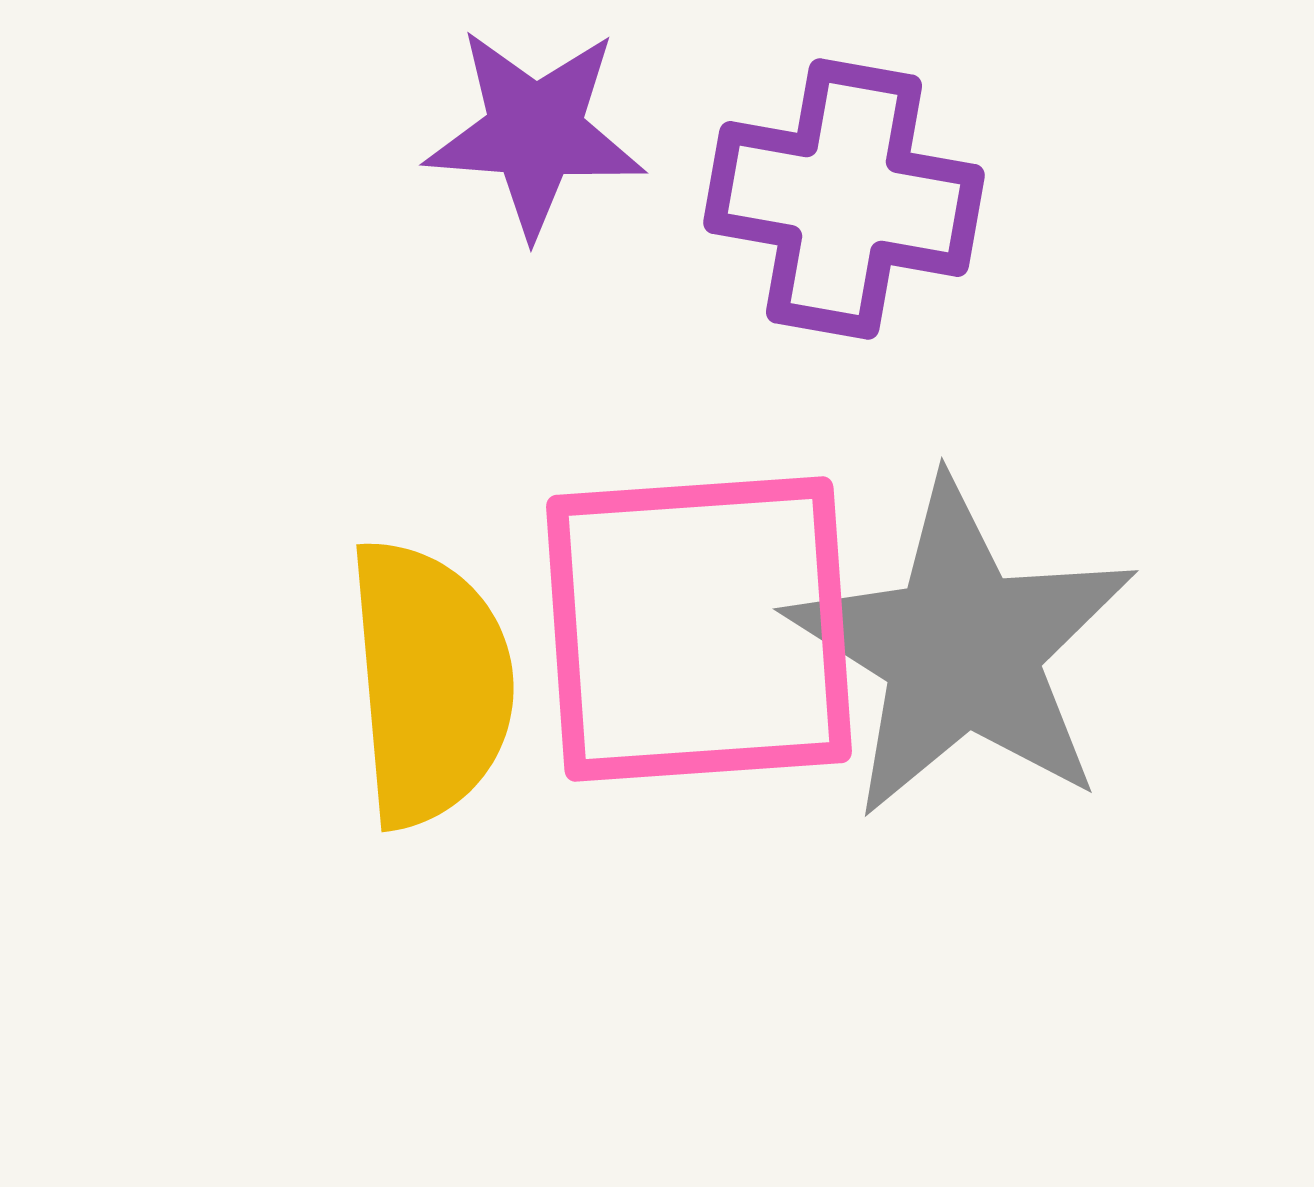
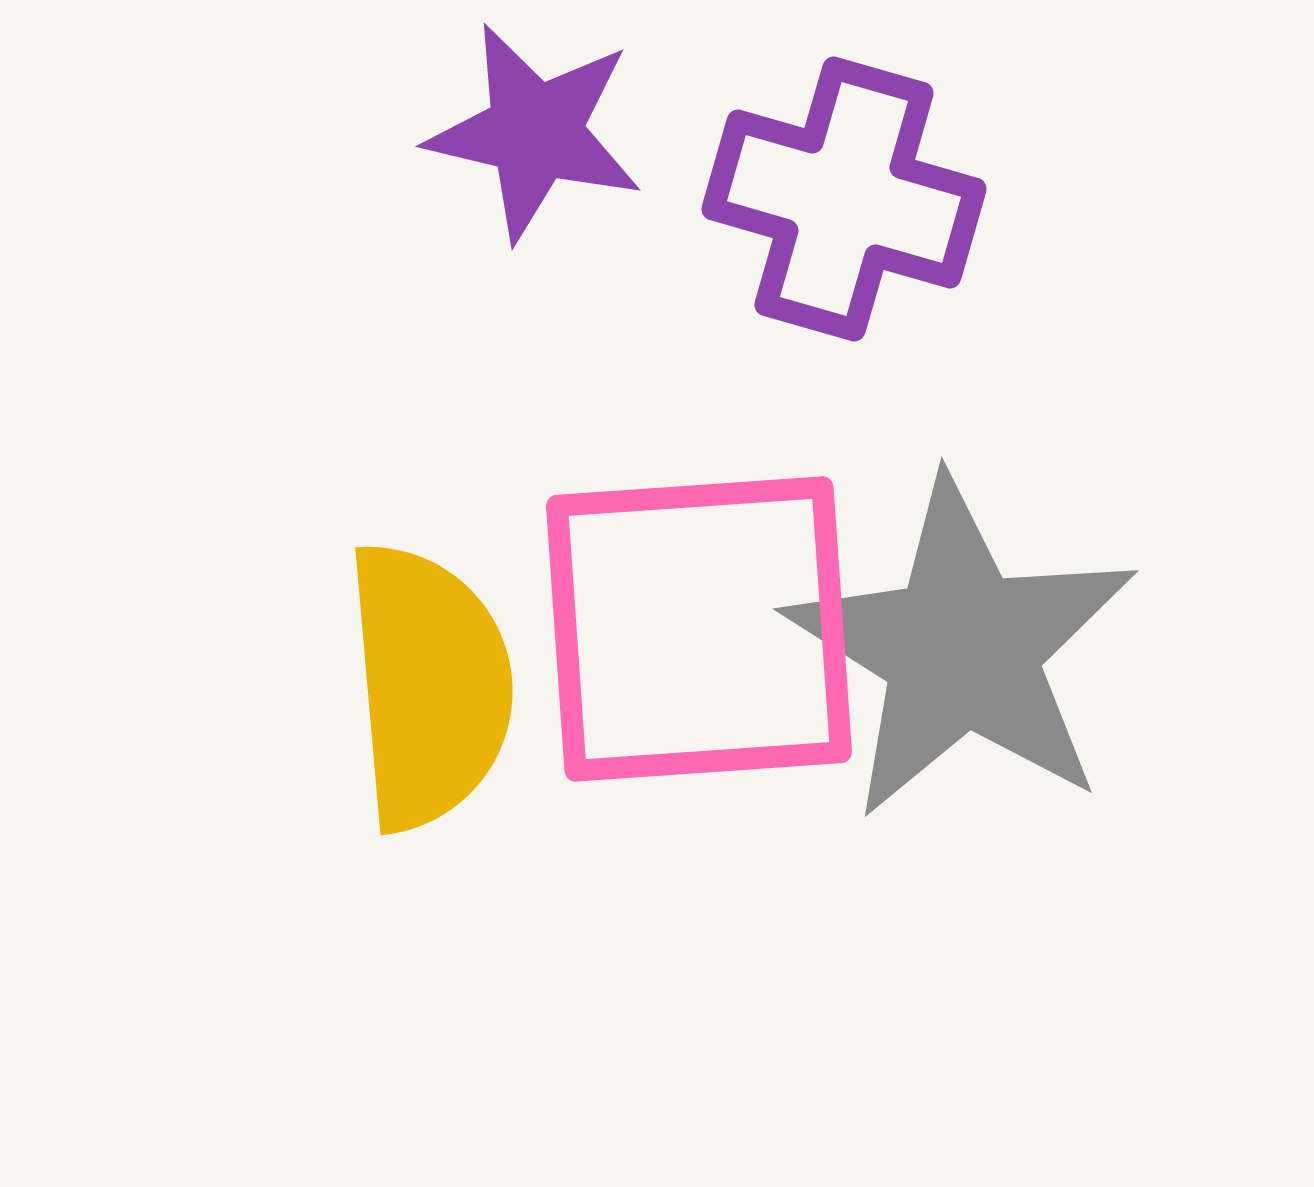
purple star: rotated 9 degrees clockwise
purple cross: rotated 6 degrees clockwise
yellow semicircle: moved 1 px left, 3 px down
